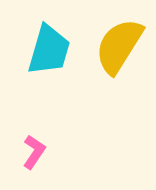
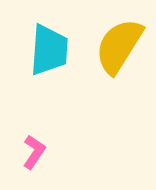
cyan trapezoid: rotated 12 degrees counterclockwise
